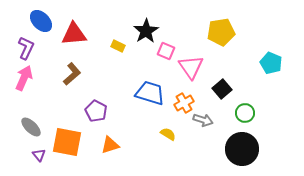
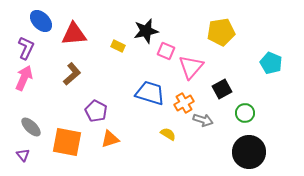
black star: rotated 20 degrees clockwise
pink triangle: rotated 16 degrees clockwise
black square: rotated 12 degrees clockwise
orange triangle: moved 6 px up
black circle: moved 7 px right, 3 px down
purple triangle: moved 16 px left
